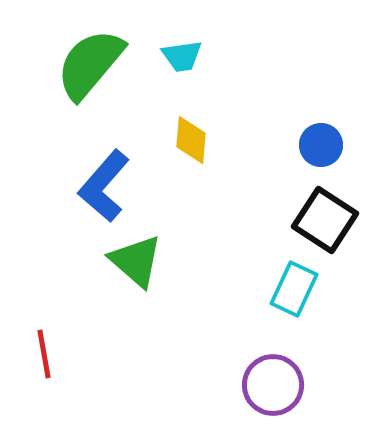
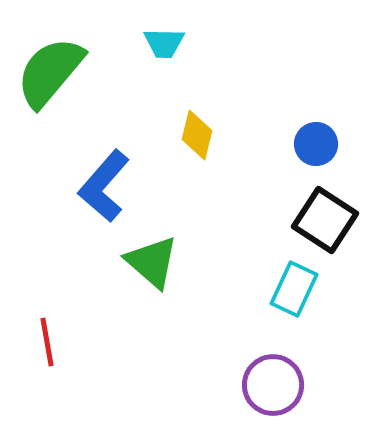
cyan trapezoid: moved 18 px left, 13 px up; rotated 9 degrees clockwise
green semicircle: moved 40 px left, 8 px down
yellow diamond: moved 6 px right, 5 px up; rotated 9 degrees clockwise
blue circle: moved 5 px left, 1 px up
green triangle: moved 16 px right, 1 px down
red line: moved 3 px right, 12 px up
